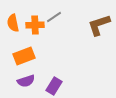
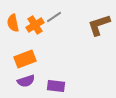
orange cross: rotated 30 degrees counterclockwise
orange rectangle: moved 1 px right, 3 px down
purple rectangle: moved 2 px right; rotated 66 degrees clockwise
